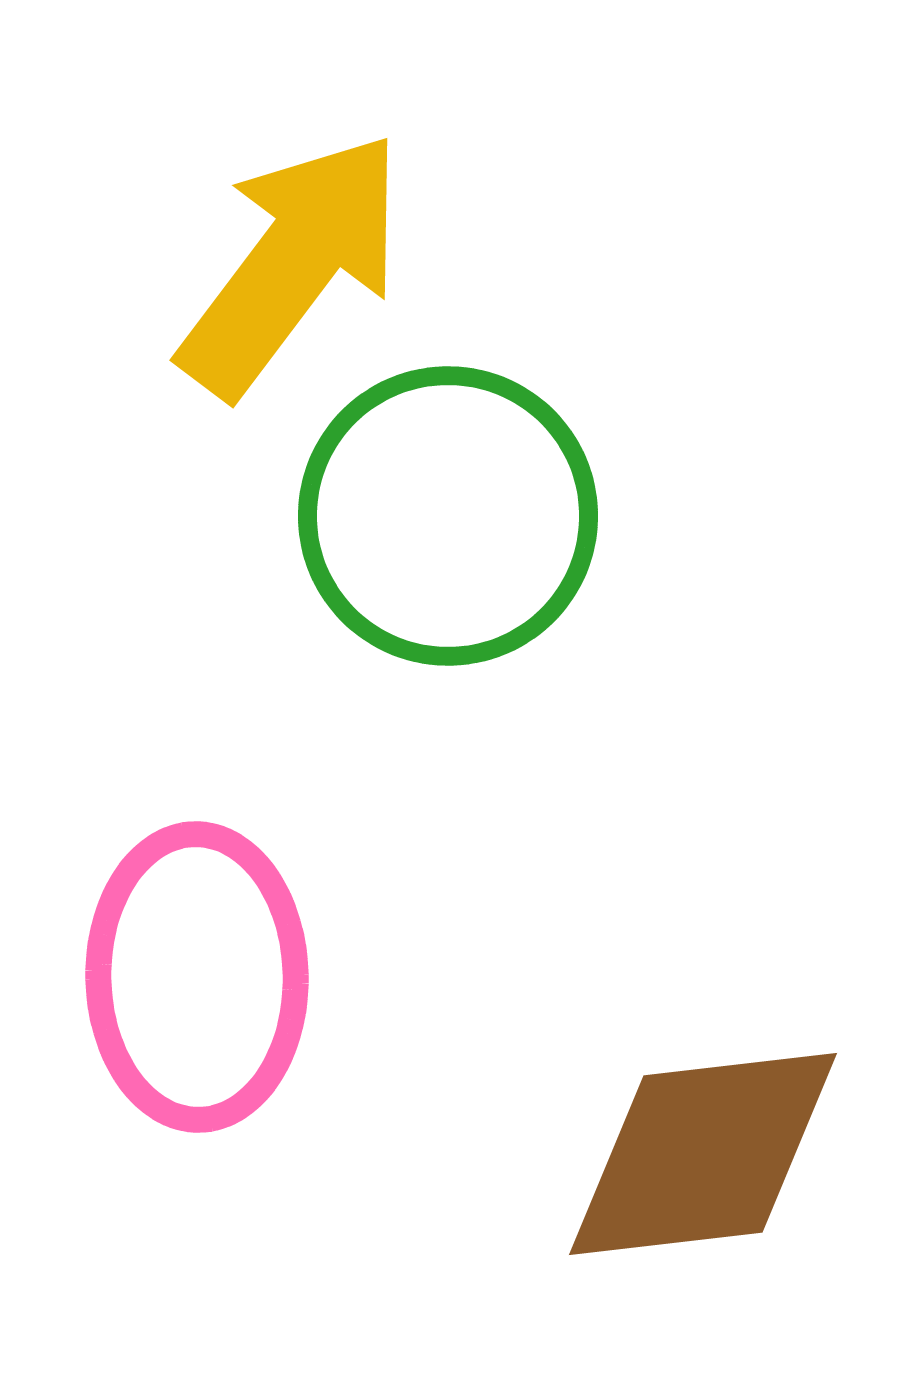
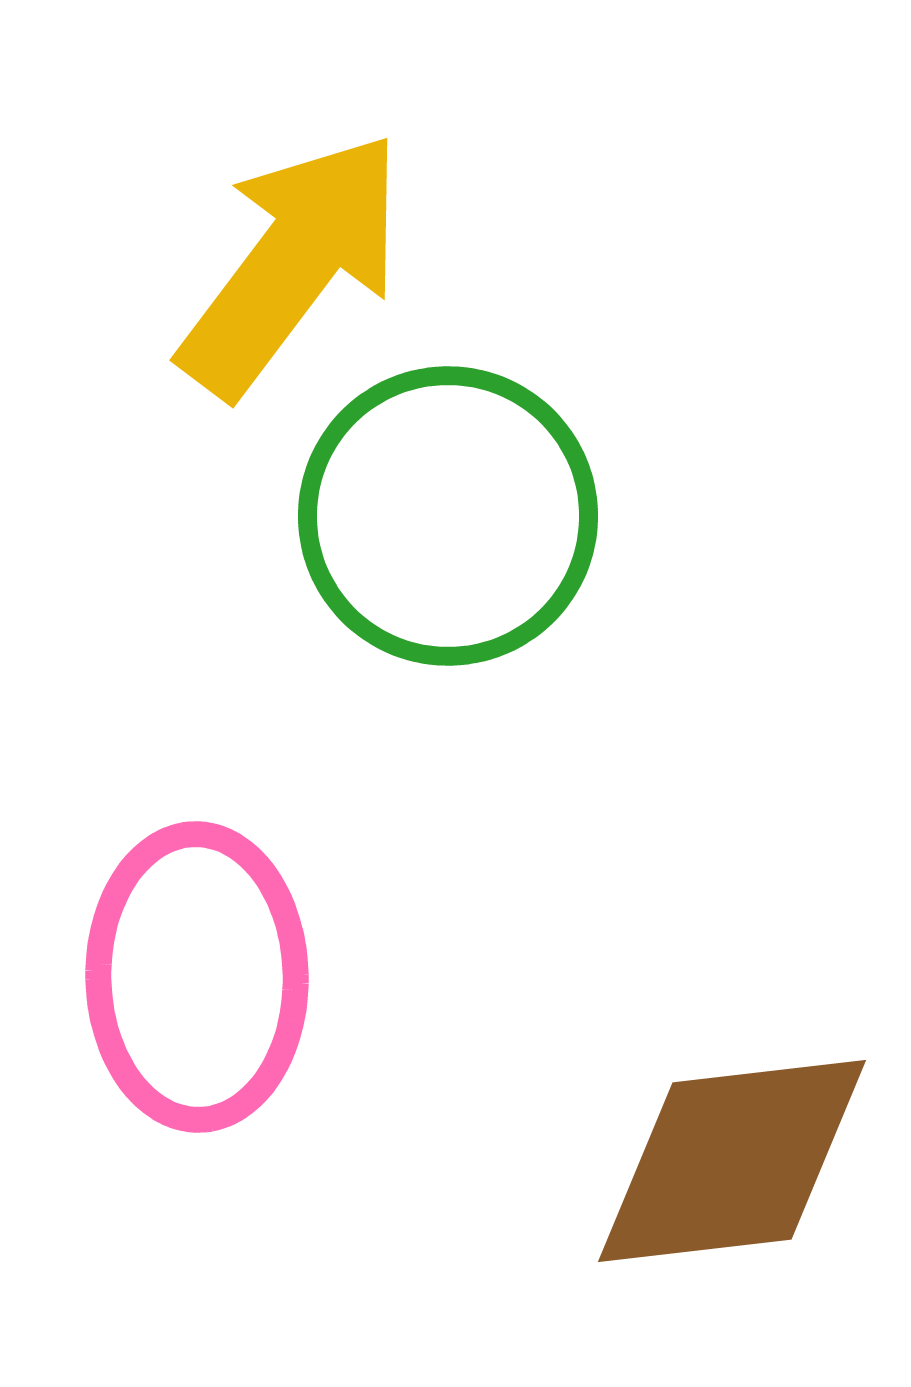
brown diamond: moved 29 px right, 7 px down
